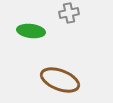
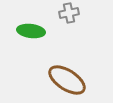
brown ellipse: moved 7 px right; rotated 12 degrees clockwise
